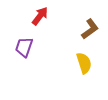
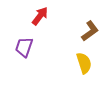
brown L-shape: moved 2 px down
